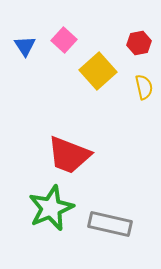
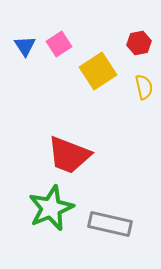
pink square: moved 5 px left, 4 px down; rotated 15 degrees clockwise
yellow square: rotated 9 degrees clockwise
